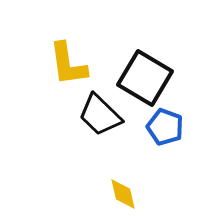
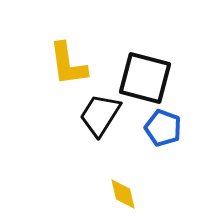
black square: rotated 16 degrees counterclockwise
black trapezoid: rotated 78 degrees clockwise
blue pentagon: moved 2 px left, 1 px down
